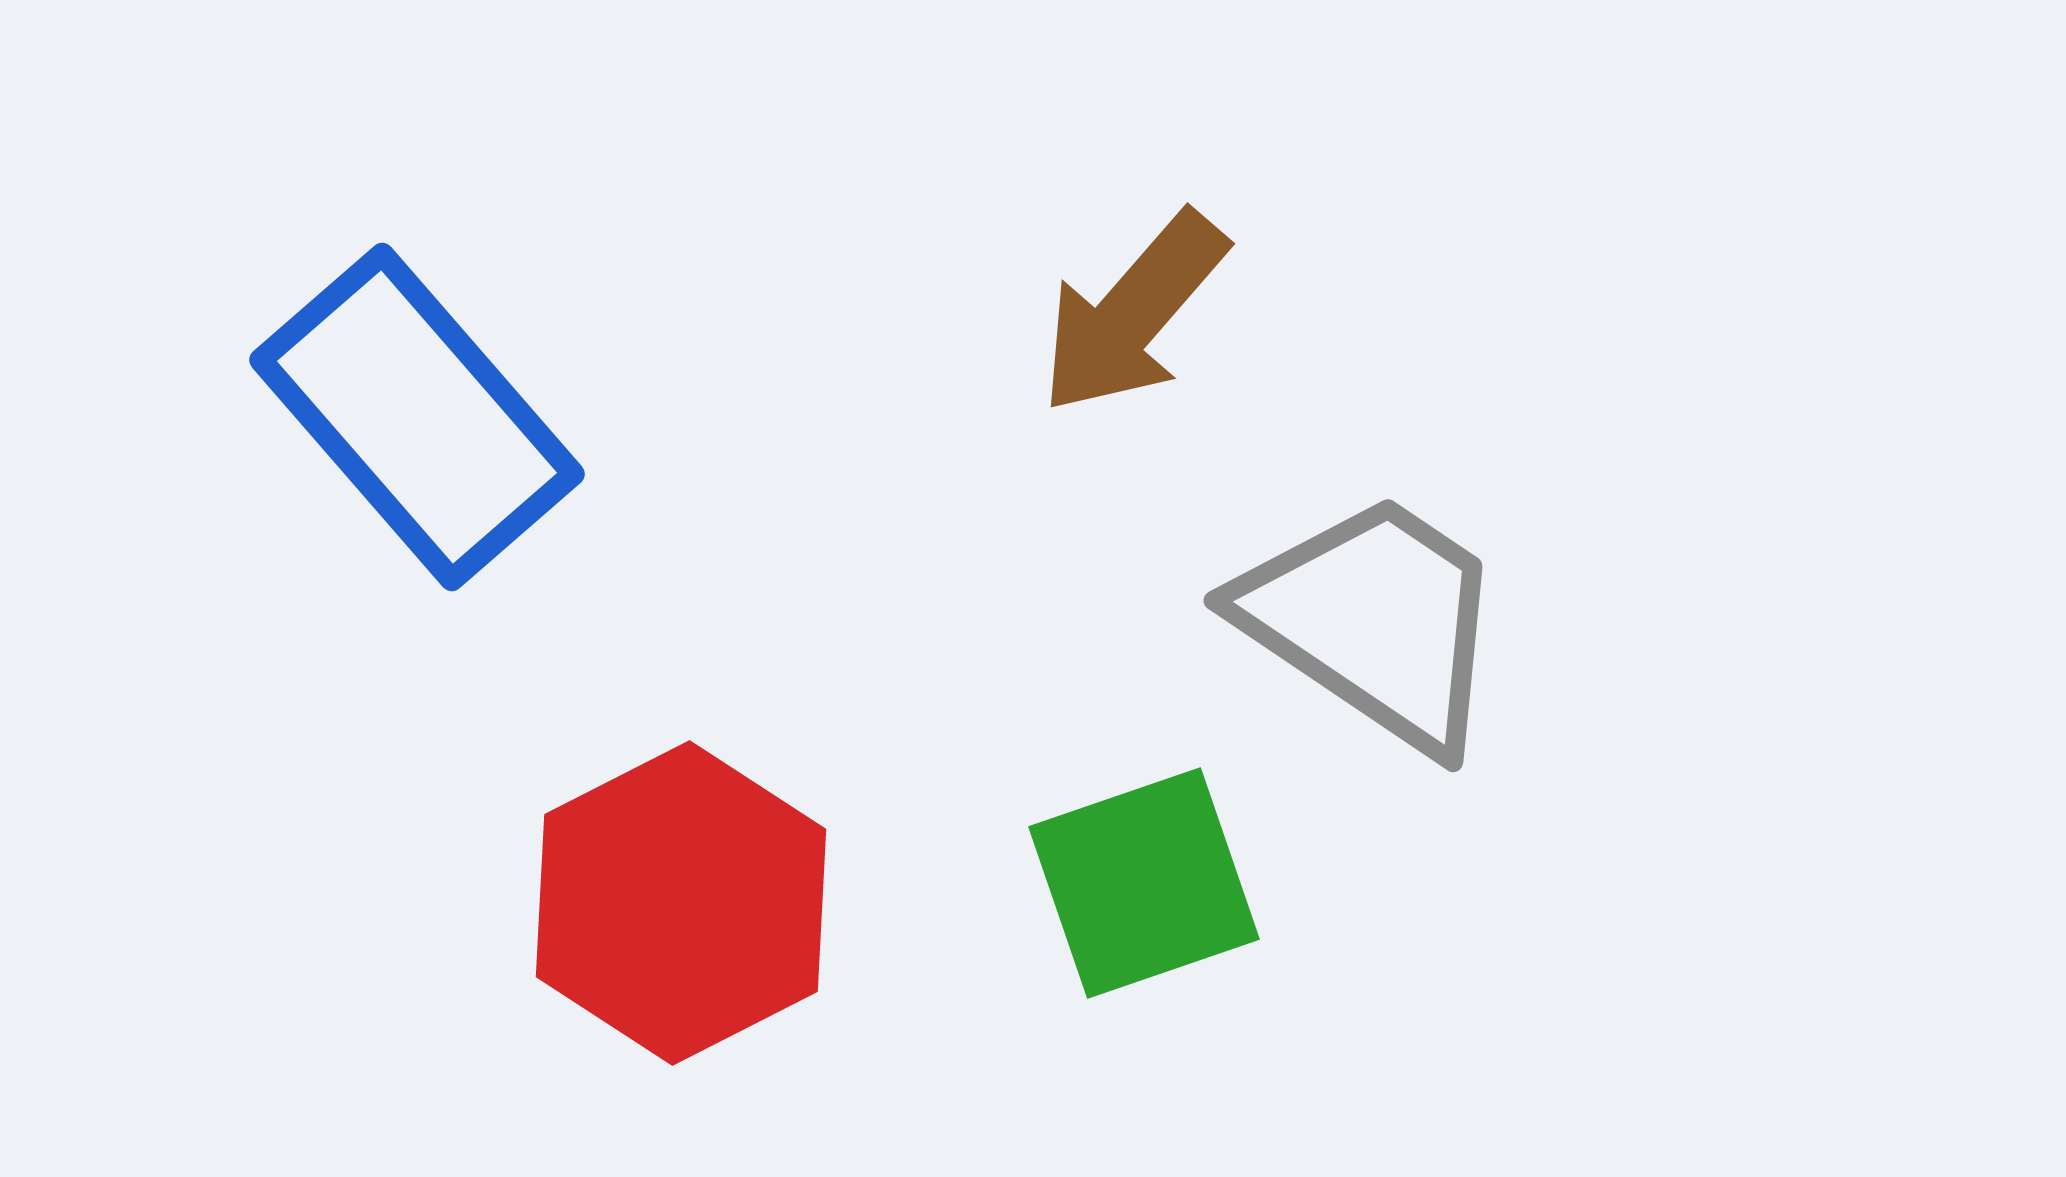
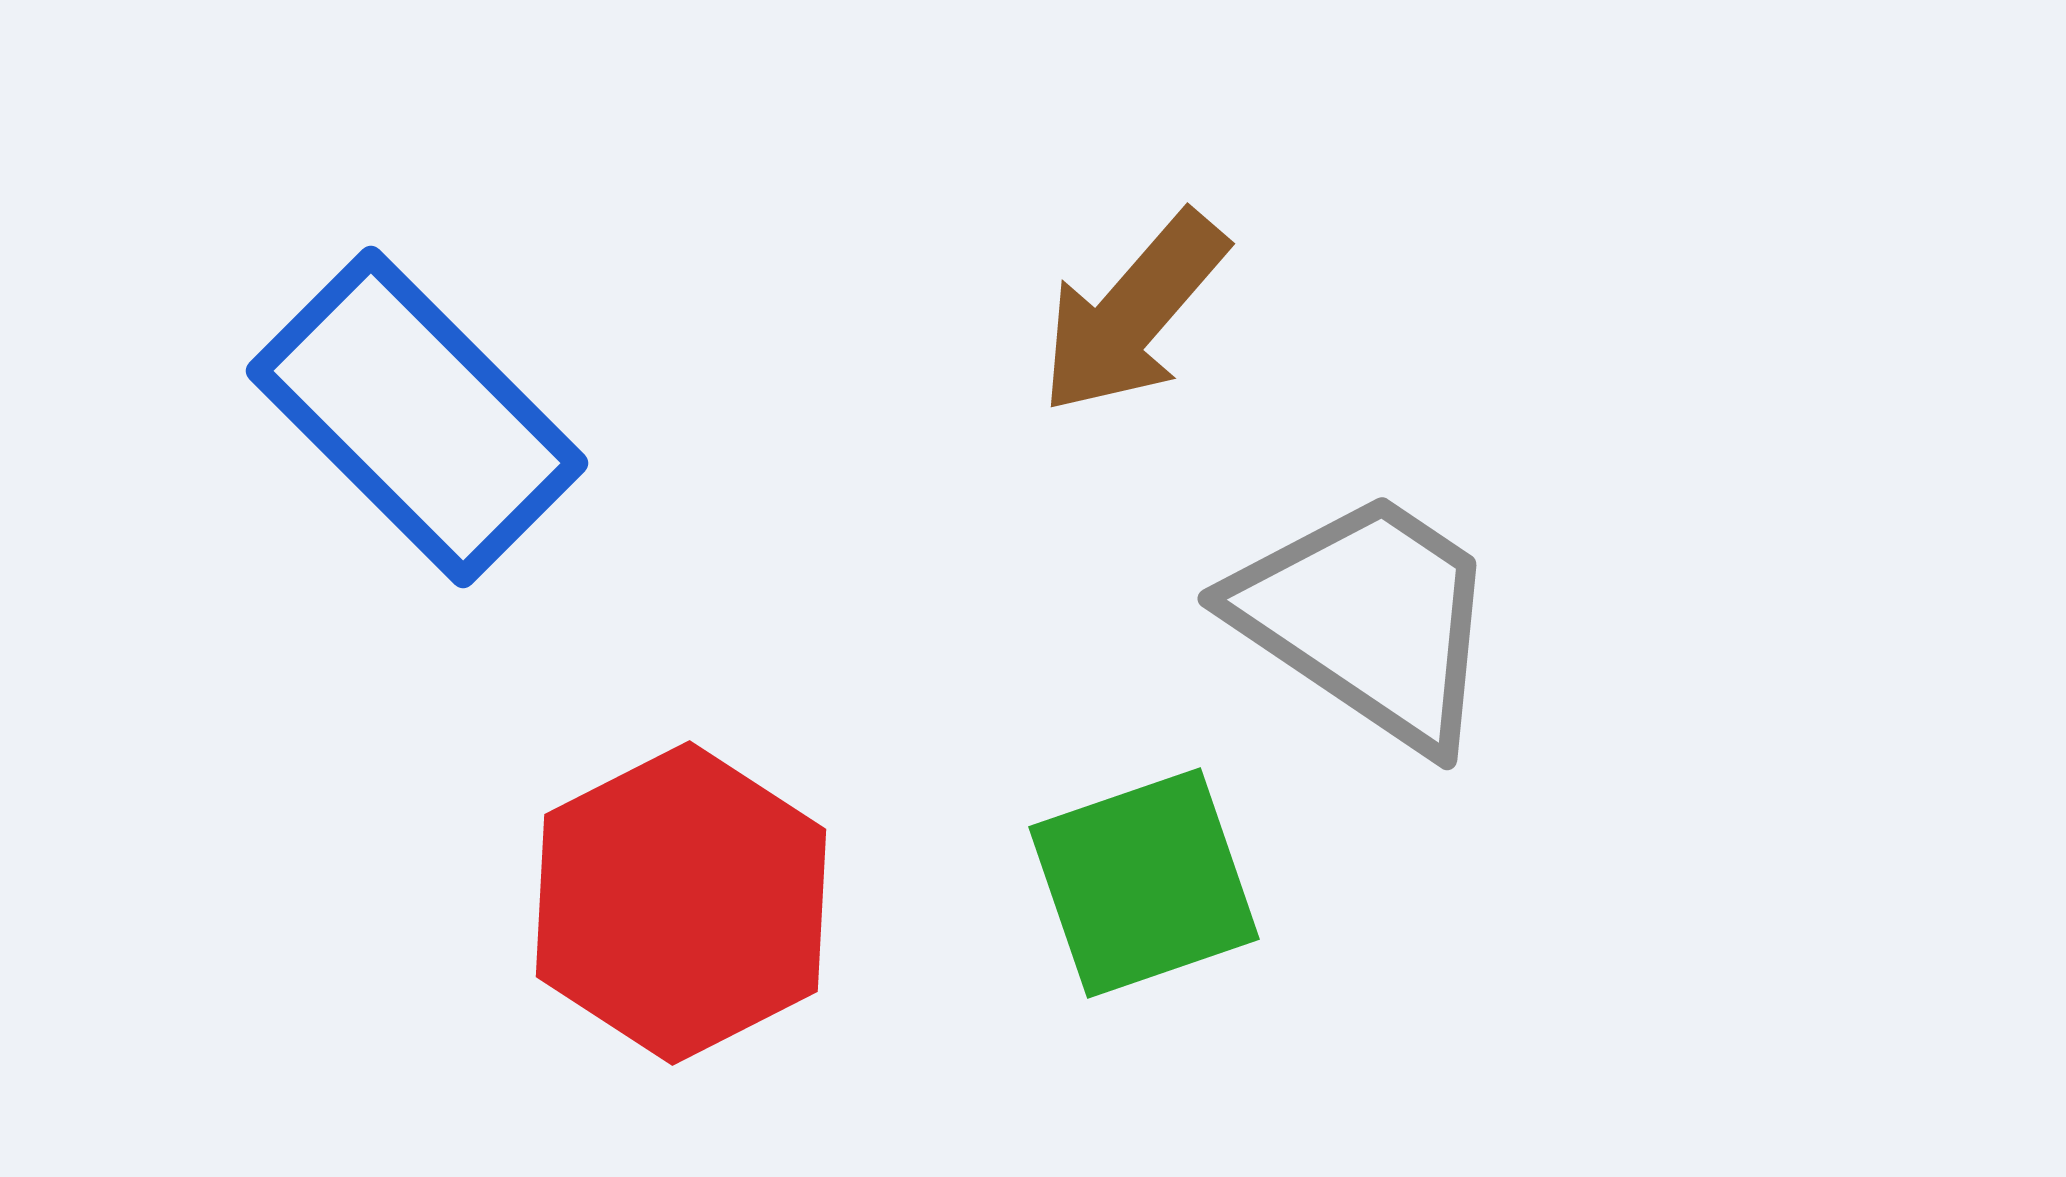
blue rectangle: rotated 4 degrees counterclockwise
gray trapezoid: moved 6 px left, 2 px up
